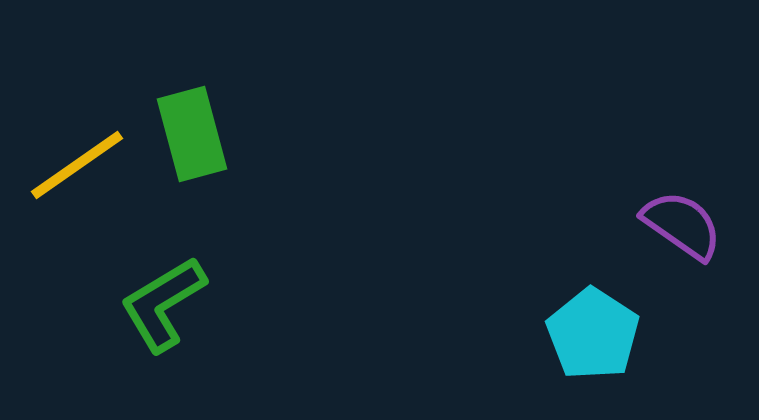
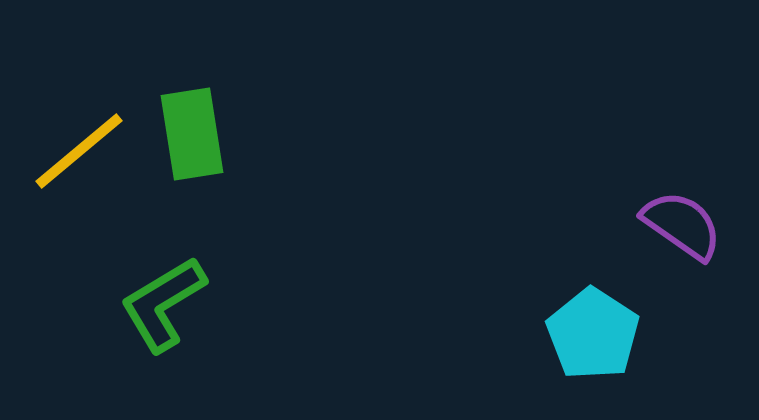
green rectangle: rotated 6 degrees clockwise
yellow line: moved 2 px right, 14 px up; rotated 5 degrees counterclockwise
